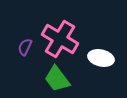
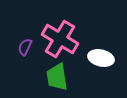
green trapezoid: moved 2 px up; rotated 28 degrees clockwise
